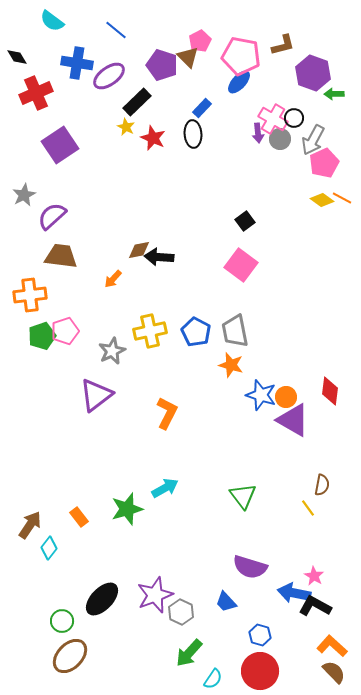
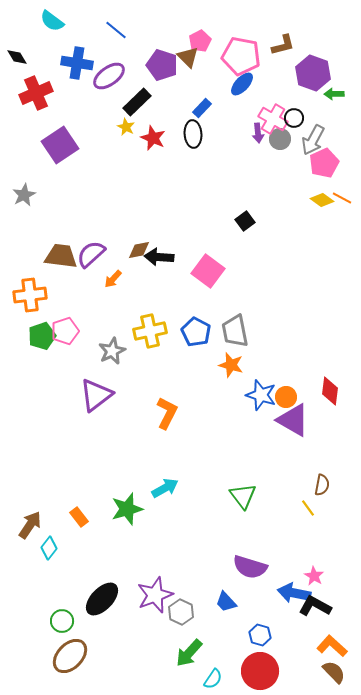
blue ellipse at (239, 82): moved 3 px right, 2 px down
purple semicircle at (52, 216): moved 39 px right, 38 px down
pink square at (241, 265): moved 33 px left, 6 px down
